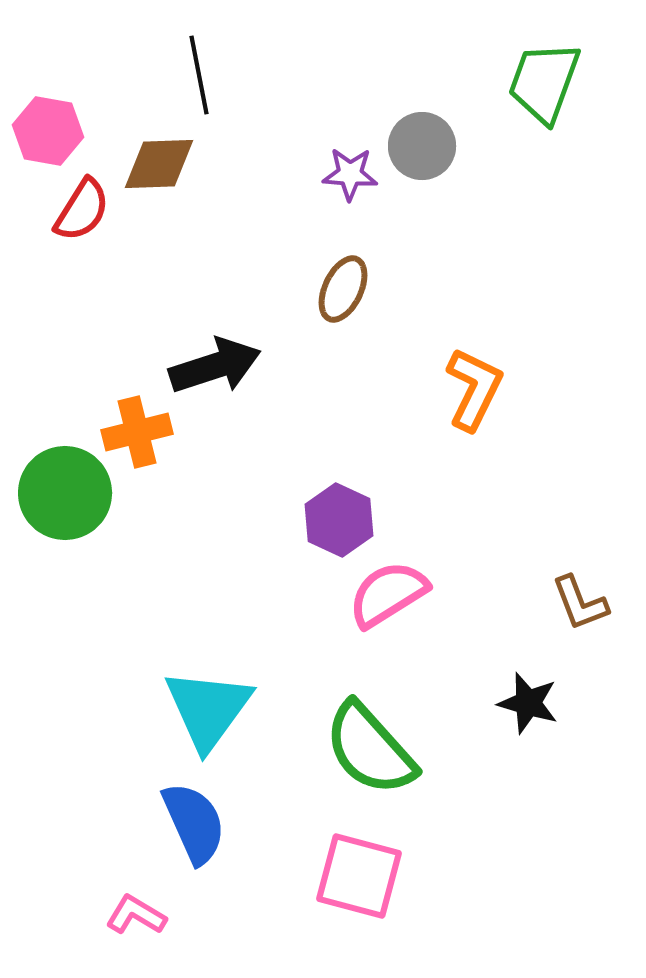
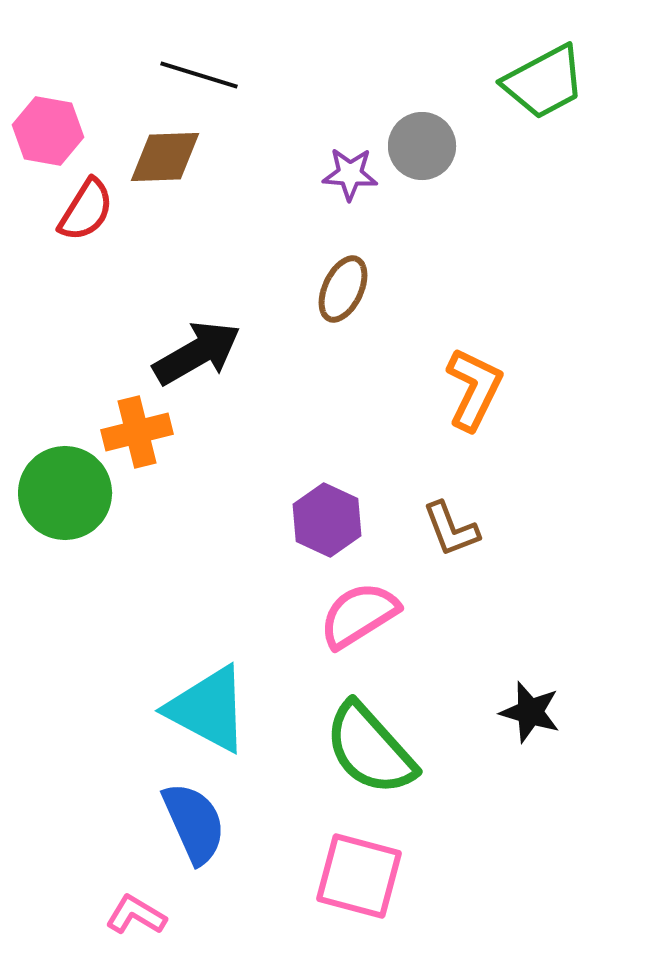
black line: rotated 62 degrees counterclockwise
green trapezoid: rotated 138 degrees counterclockwise
brown diamond: moved 6 px right, 7 px up
red semicircle: moved 4 px right
black arrow: moved 18 px left, 13 px up; rotated 12 degrees counterclockwise
purple hexagon: moved 12 px left
pink semicircle: moved 29 px left, 21 px down
brown L-shape: moved 129 px left, 74 px up
black star: moved 2 px right, 9 px down
cyan triangle: rotated 38 degrees counterclockwise
